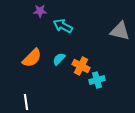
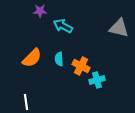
gray triangle: moved 1 px left, 3 px up
cyan semicircle: rotated 48 degrees counterclockwise
